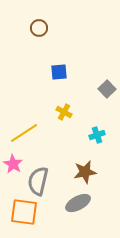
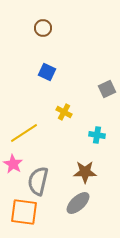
brown circle: moved 4 px right
blue square: moved 12 px left; rotated 30 degrees clockwise
gray square: rotated 18 degrees clockwise
cyan cross: rotated 28 degrees clockwise
brown star: rotated 10 degrees clockwise
gray ellipse: rotated 15 degrees counterclockwise
